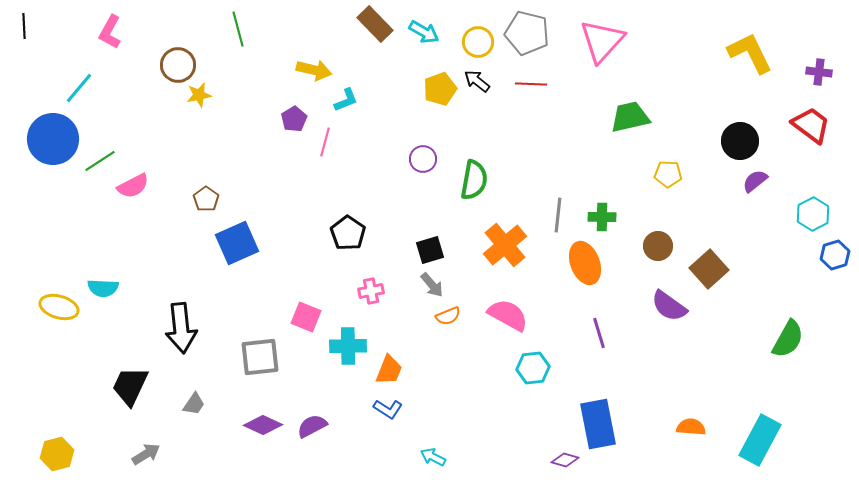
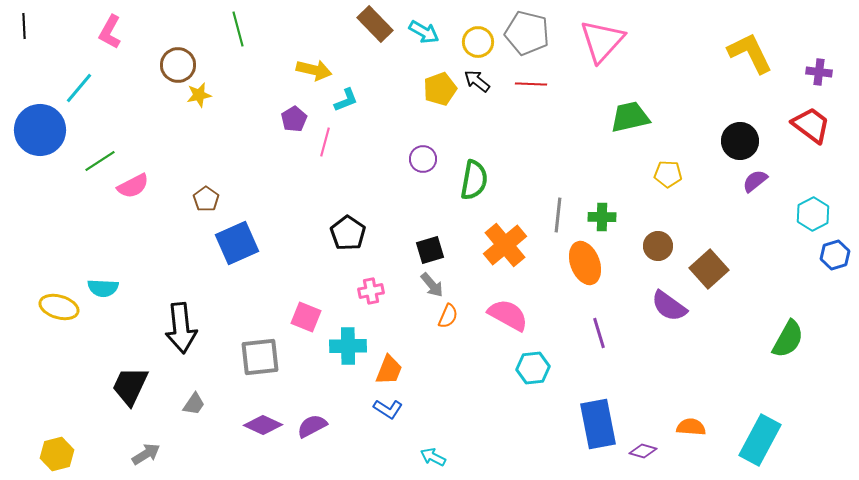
blue circle at (53, 139): moved 13 px left, 9 px up
orange semicircle at (448, 316): rotated 45 degrees counterclockwise
purple diamond at (565, 460): moved 78 px right, 9 px up
